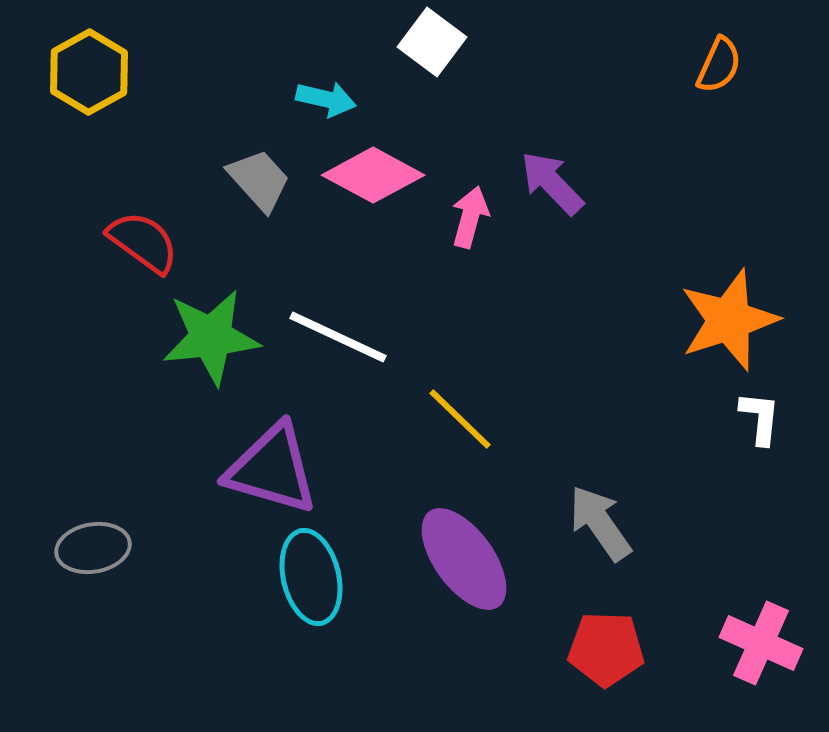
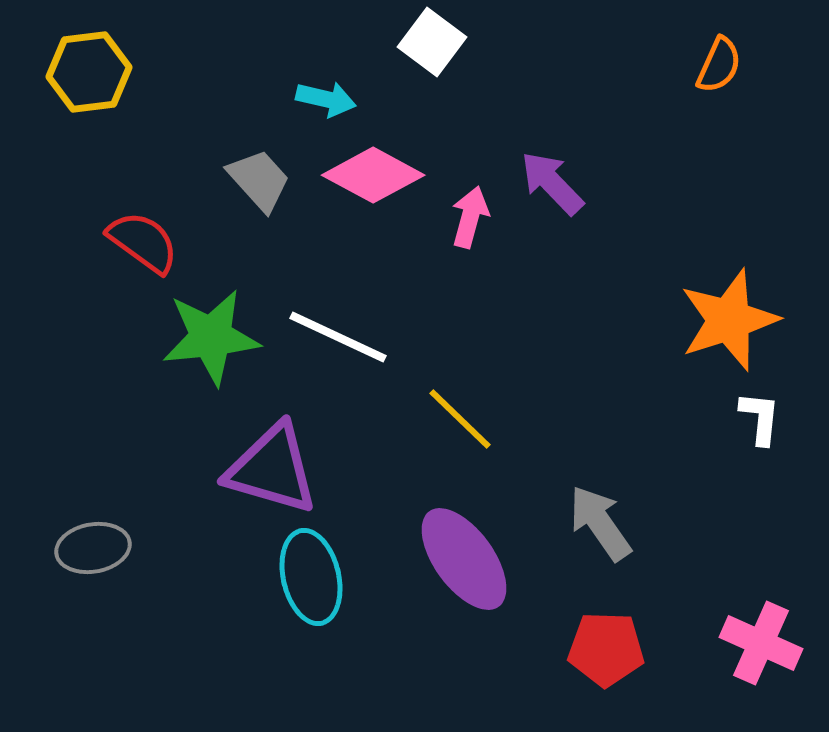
yellow hexagon: rotated 22 degrees clockwise
